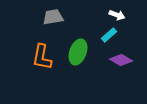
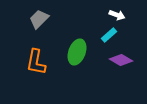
gray trapezoid: moved 14 px left, 2 px down; rotated 35 degrees counterclockwise
green ellipse: moved 1 px left
orange L-shape: moved 6 px left, 5 px down
